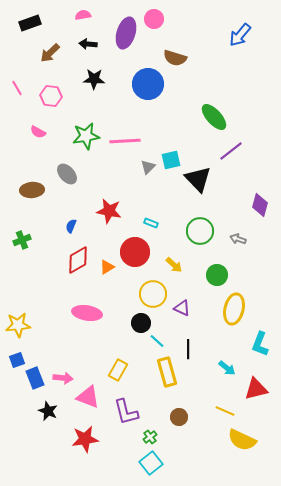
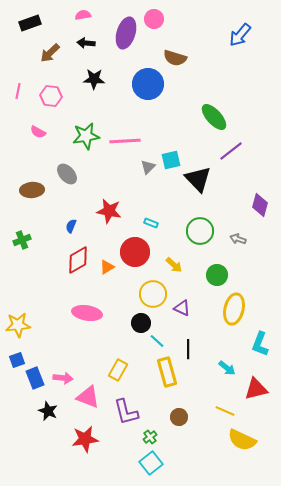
black arrow at (88, 44): moved 2 px left, 1 px up
pink line at (17, 88): moved 1 px right, 3 px down; rotated 42 degrees clockwise
